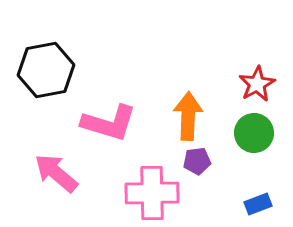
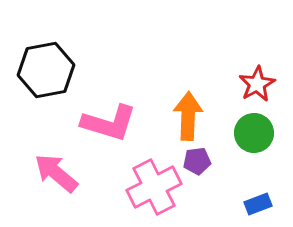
pink cross: moved 2 px right, 6 px up; rotated 26 degrees counterclockwise
